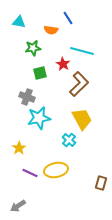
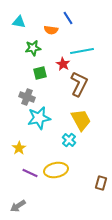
cyan line: rotated 25 degrees counterclockwise
brown L-shape: rotated 20 degrees counterclockwise
yellow trapezoid: moved 1 px left, 1 px down
